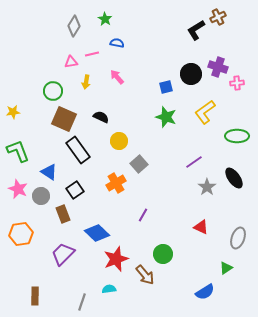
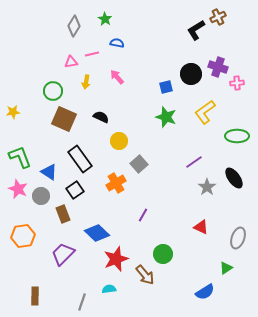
black rectangle at (78, 150): moved 2 px right, 9 px down
green L-shape at (18, 151): moved 2 px right, 6 px down
orange hexagon at (21, 234): moved 2 px right, 2 px down
